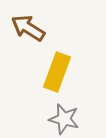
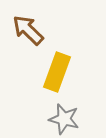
brown arrow: moved 2 px down; rotated 12 degrees clockwise
